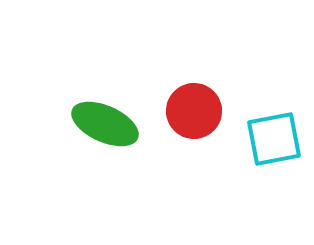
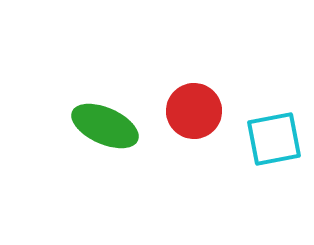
green ellipse: moved 2 px down
